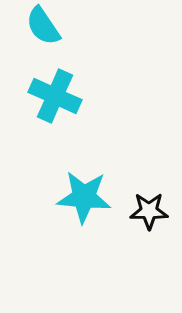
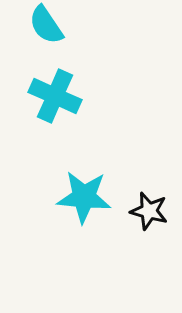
cyan semicircle: moved 3 px right, 1 px up
black star: rotated 15 degrees clockwise
